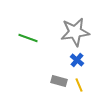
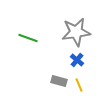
gray star: moved 1 px right
